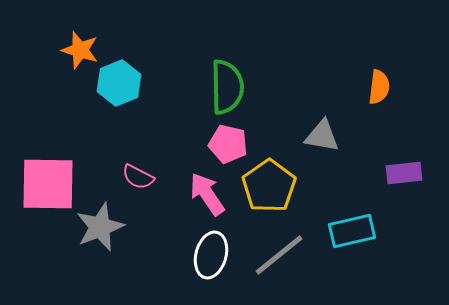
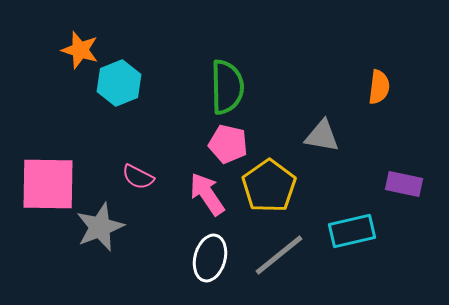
purple rectangle: moved 11 px down; rotated 18 degrees clockwise
white ellipse: moved 1 px left, 3 px down
